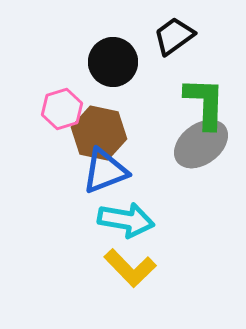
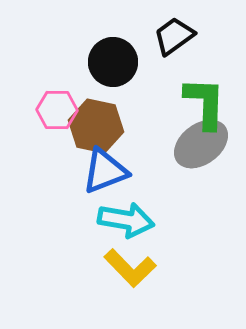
pink hexagon: moved 5 px left, 1 px down; rotated 18 degrees clockwise
brown hexagon: moved 3 px left, 7 px up
